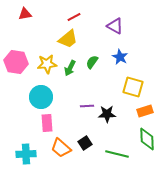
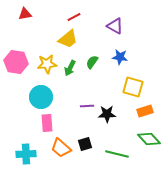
blue star: rotated 21 degrees counterclockwise
green diamond: moved 2 px right; rotated 40 degrees counterclockwise
black square: moved 1 px down; rotated 16 degrees clockwise
